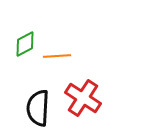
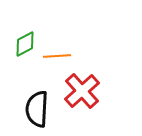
red cross: moved 1 px left, 7 px up; rotated 15 degrees clockwise
black semicircle: moved 1 px left, 1 px down
